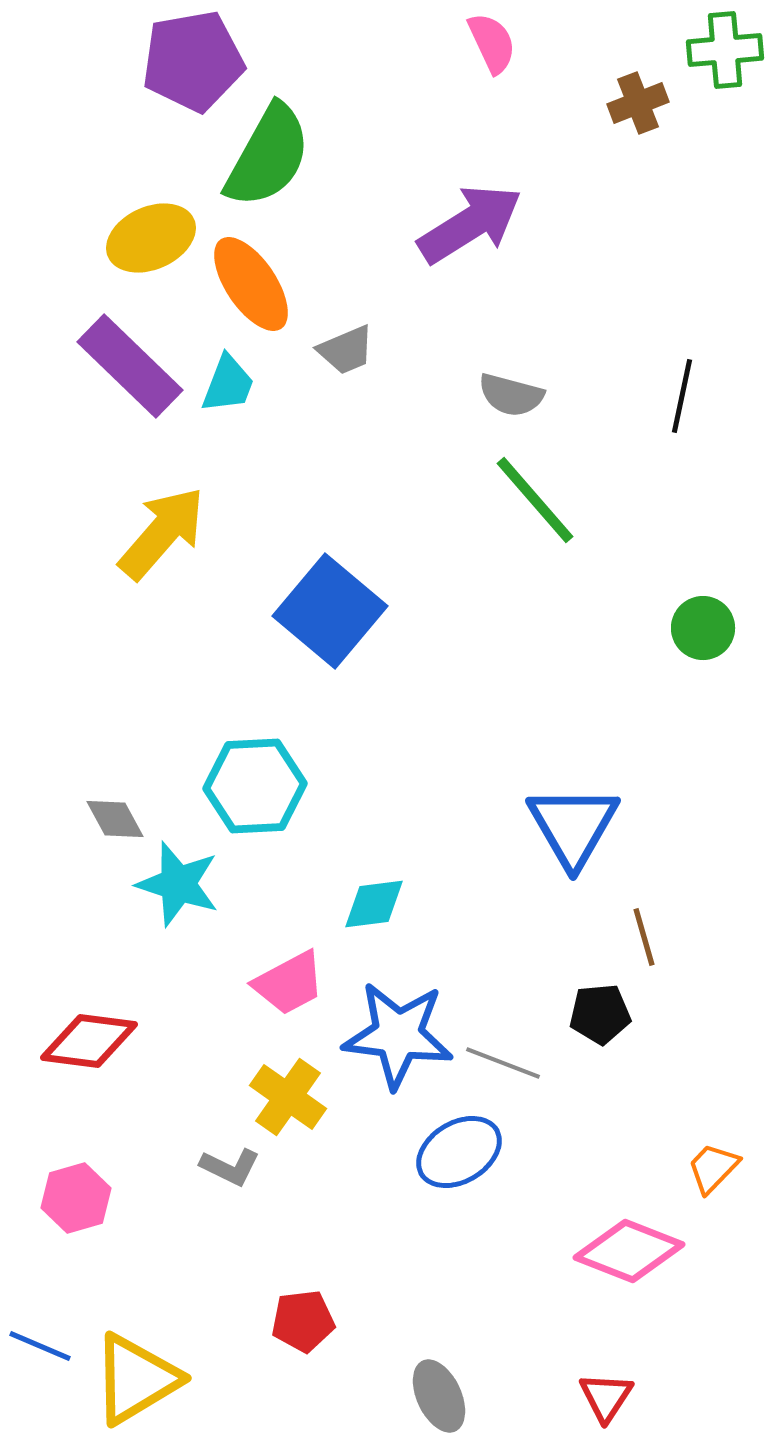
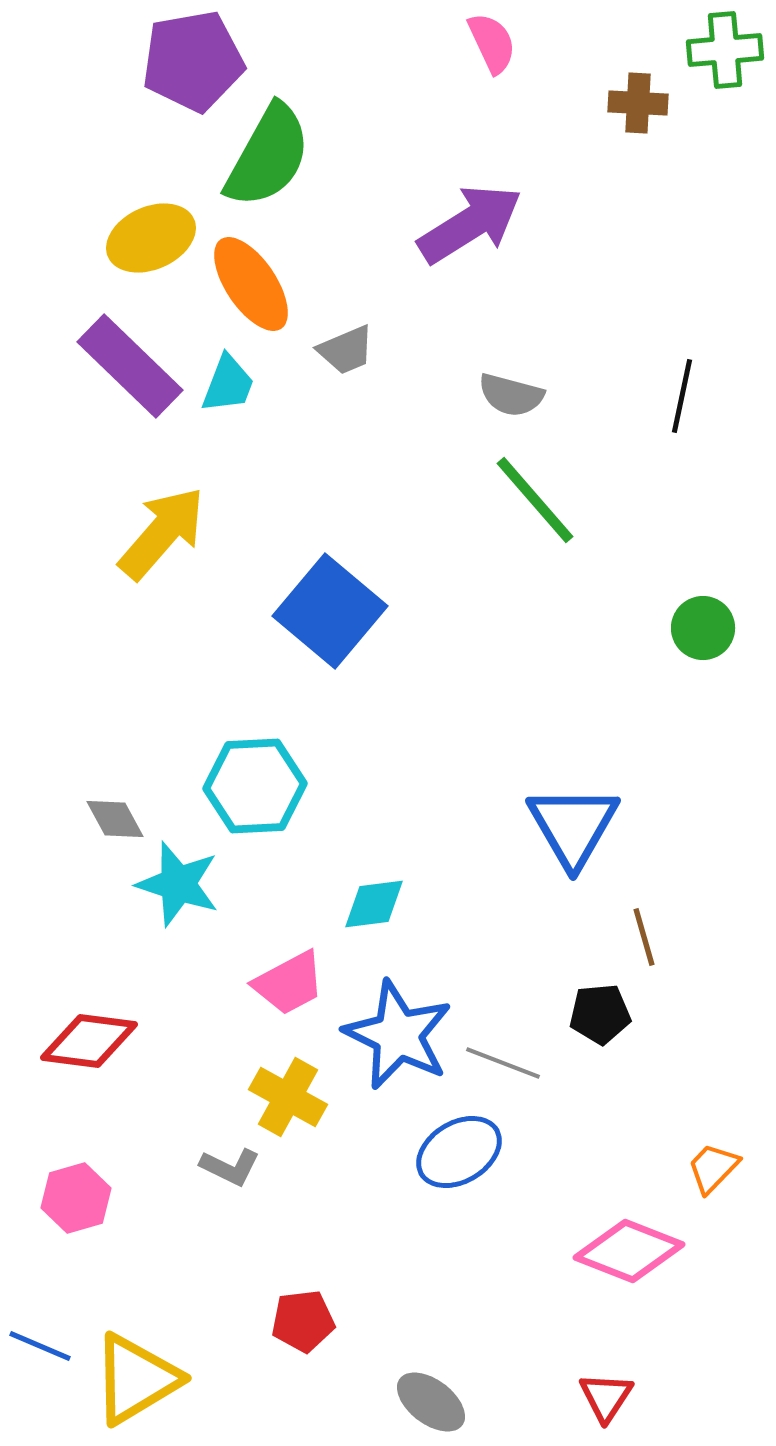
brown cross: rotated 24 degrees clockwise
blue star: rotated 19 degrees clockwise
yellow cross: rotated 6 degrees counterclockwise
gray ellipse: moved 8 px left, 6 px down; rotated 28 degrees counterclockwise
